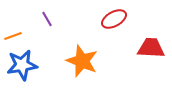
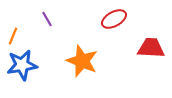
orange line: rotated 48 degrees counterclockwise
